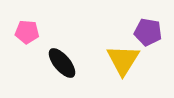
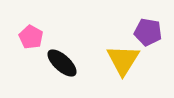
pink pentagon: moved 4 px right, 5 px down; rotated 25 degrees clockwise
black ellipse: rotated 8 degrees counterclockwise
